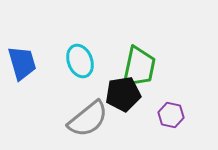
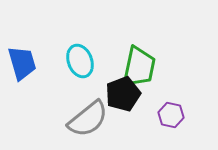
black pentagon: rotated 12 degrees counterclockwise
